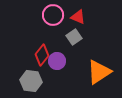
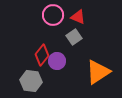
orange triangle: moved 1 px left
